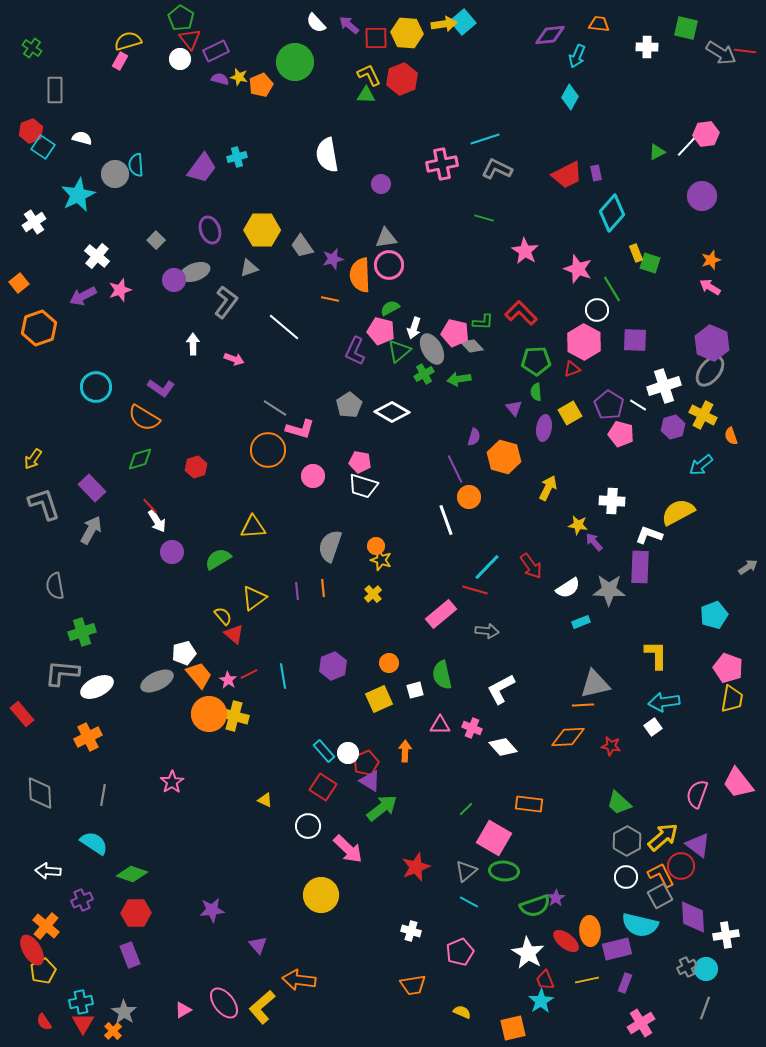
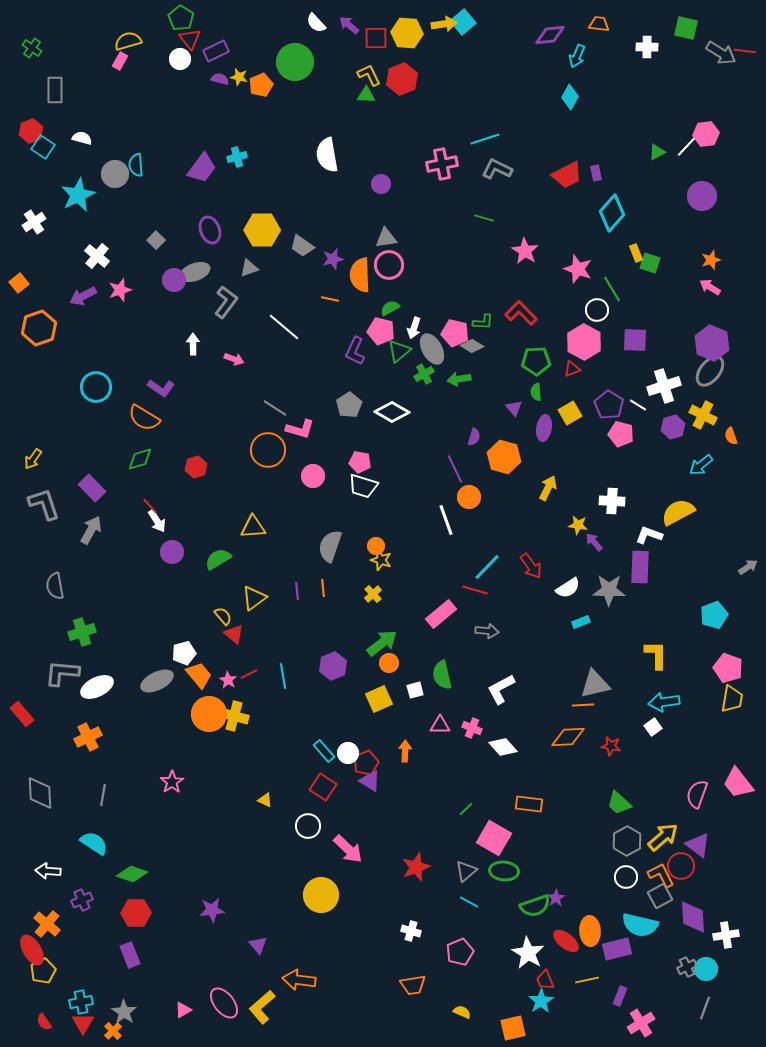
gray trapezoid at (302, 246): rotated 20 degrees counterclockwise
gray diamond at (472, 346): rotated 15 degrees counterclockwise
green arrow at (382, 808): moved 165 px up
orange cross at (46, 926): moved 1 px right, 2 px up
purple rectangle at (625, 983): moved 5 px left, 13 px down
